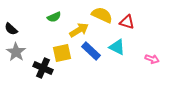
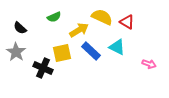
yellow semicircle: moved 2 px down
red triangle: rotated 14 degrees clockwise
black semicircle: moved 9 px right, 1 px up
pink arrow: moved 3 px left, 5 px down
